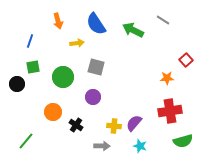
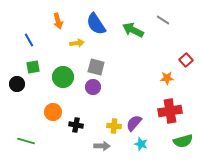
blue line: moved 1 px left, 1 px up; rotated 48 degrees counterclockwise
purple circle: moved 10 px up
black cross: rotated 24 degrees counterclockwise
green line: rotated 66 degrees clockwise
cyan star: moved 1 px right, 2 px up
